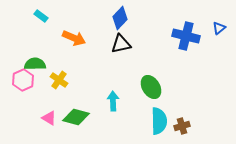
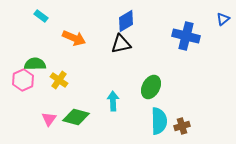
blue diamond: moved 6 px right, 3 px down; rotated 15 degrees clockwise
blue triangle: moved 4 px right, 9 px up
green ellipse: rotated 60 degrees clockwise
pink triangle: moved 1 px down; rotated 35 degrees clockwise
